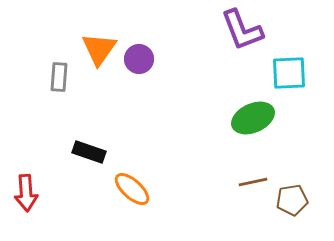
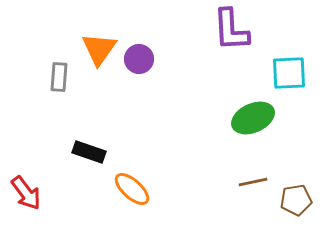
purple L-shape: moved 11 px left; rotated 18 degrees clockwise
red arrow: rotated 33 degrees counterclockwise
brown pentagon: moved 4 px right
